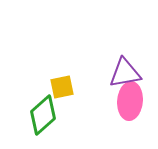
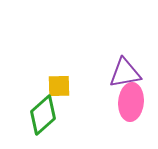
yellow square: moved 3 px left, 1 px up; rotated 10 degrees clockwise
pink ellipse: moved 1 px right, 1 px down
